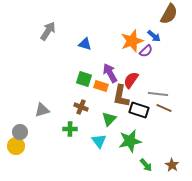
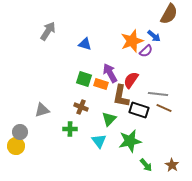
orange rectangle: moved 2 px up
